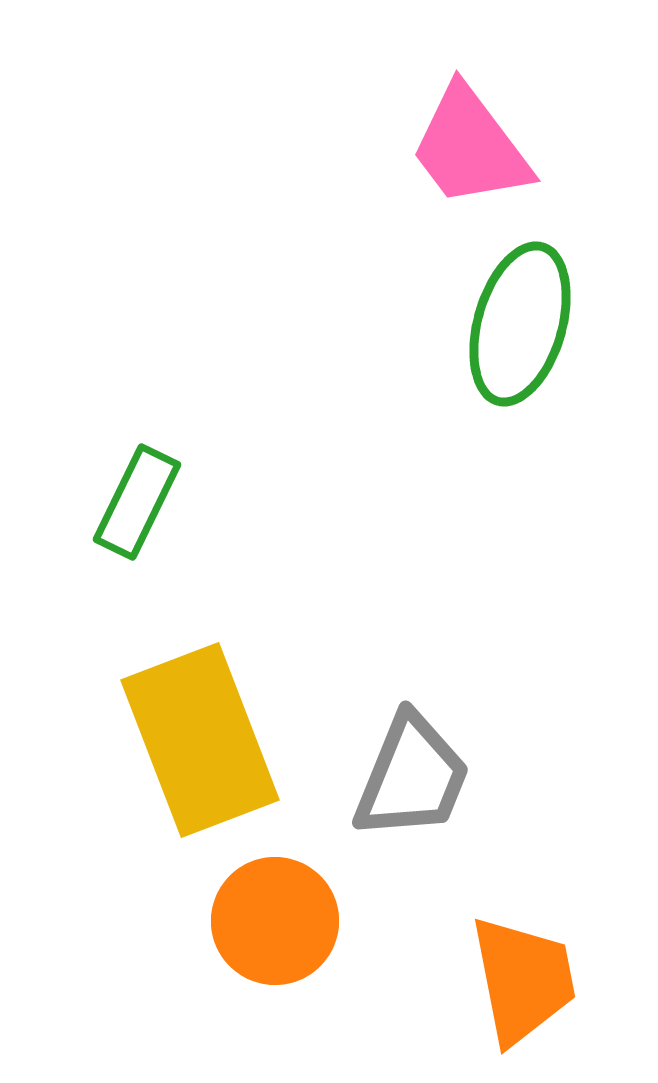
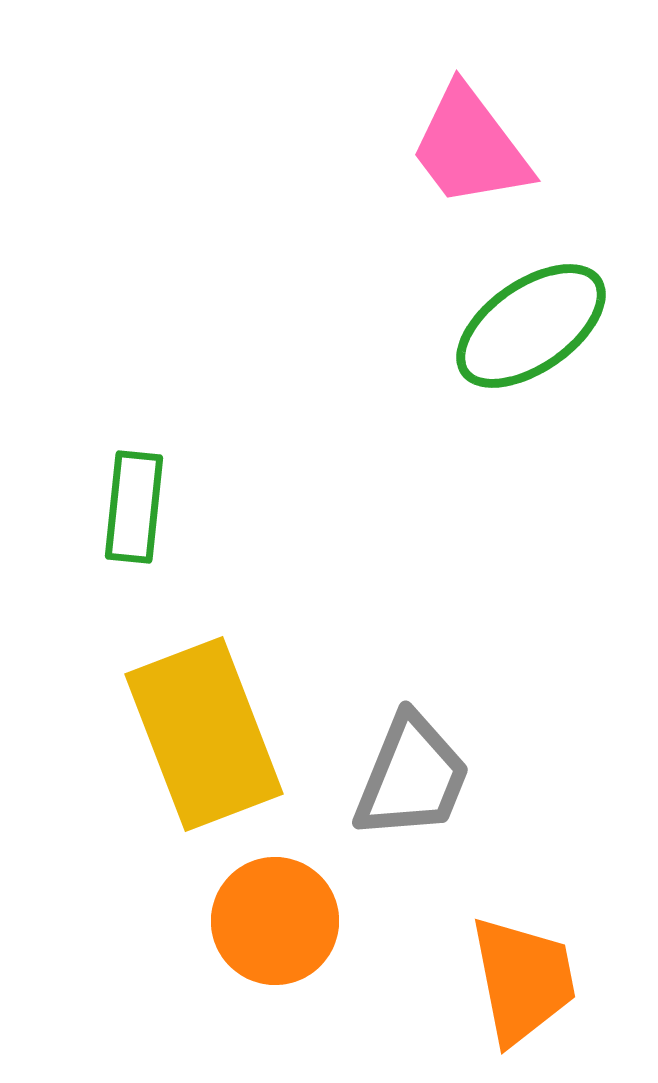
green ellipse: moved 11 px right, 2 px down; rotated 39 degrees clockwise
green rectangle: moved 3 px left, 5 px down; rotated 20 degrees counterclockwise
yellow rectangle: moved 4 px right, 6 px up
